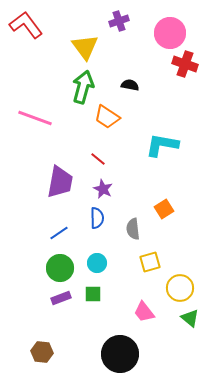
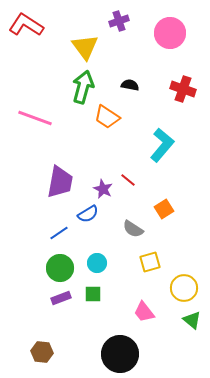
red L-shape: rotated 20 degrees counterclockwise
red cross: moved 2 px left, 25 px down
cyan L-shape: rotated 120 degrees clockwise
red line: moved 30 px right, 21 px down
blue semicircle: moved 9 px left, 4 px up; rotated 60 degrees clockwise
gray semicircle: rotated 50 degrees counterclockwise
yellow circle: moved 4 px right
green triangle: moved 2 px right, 2 px down
